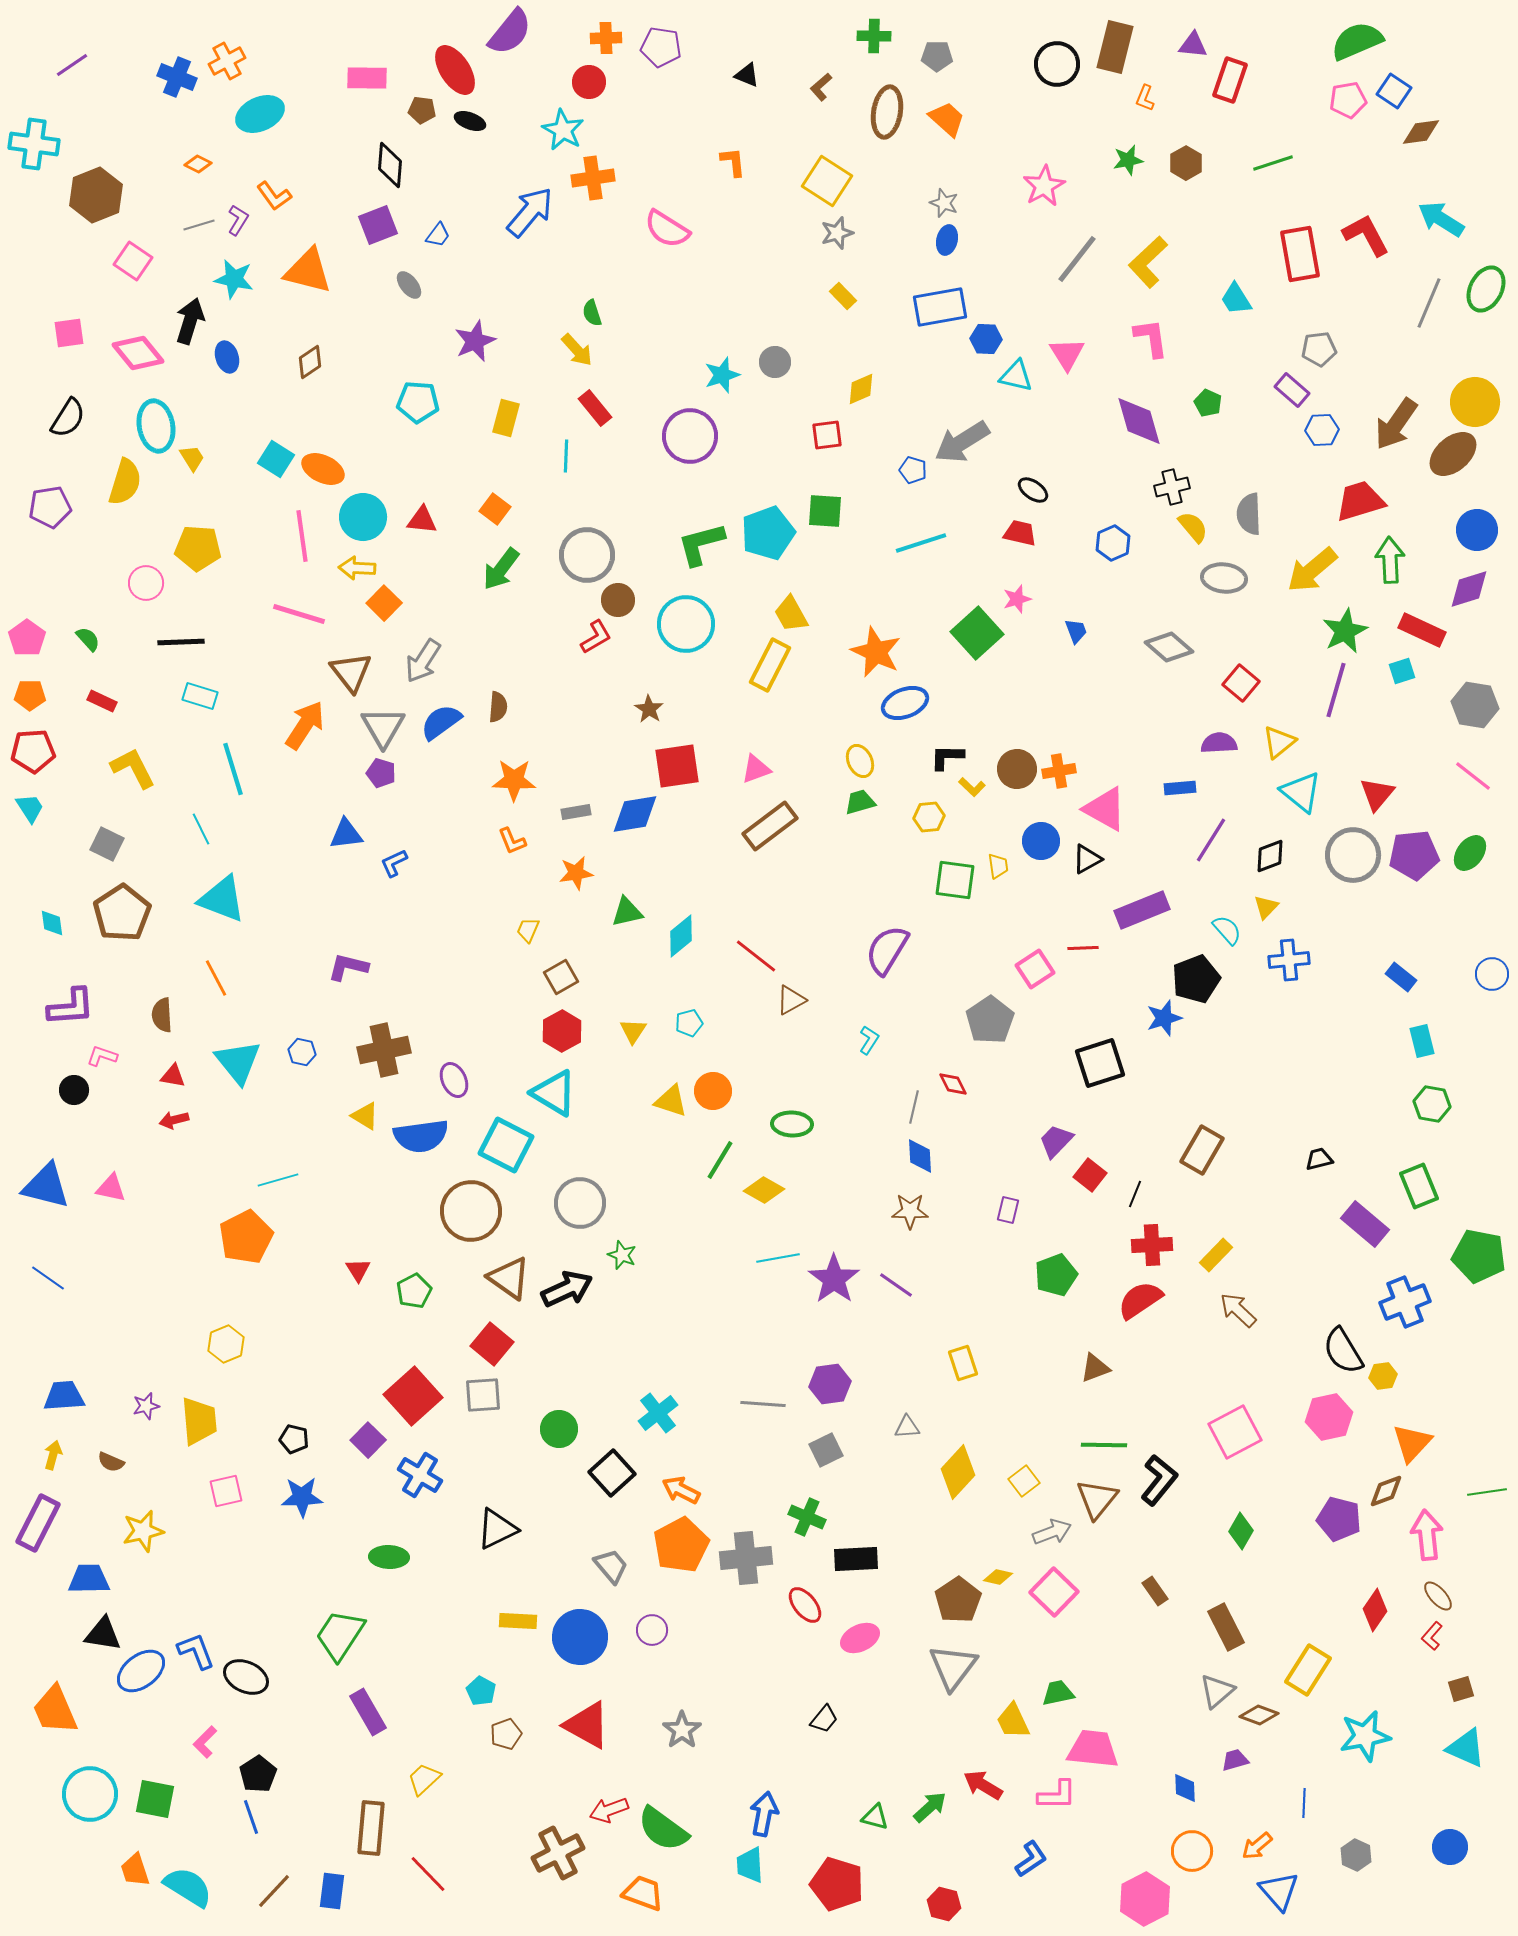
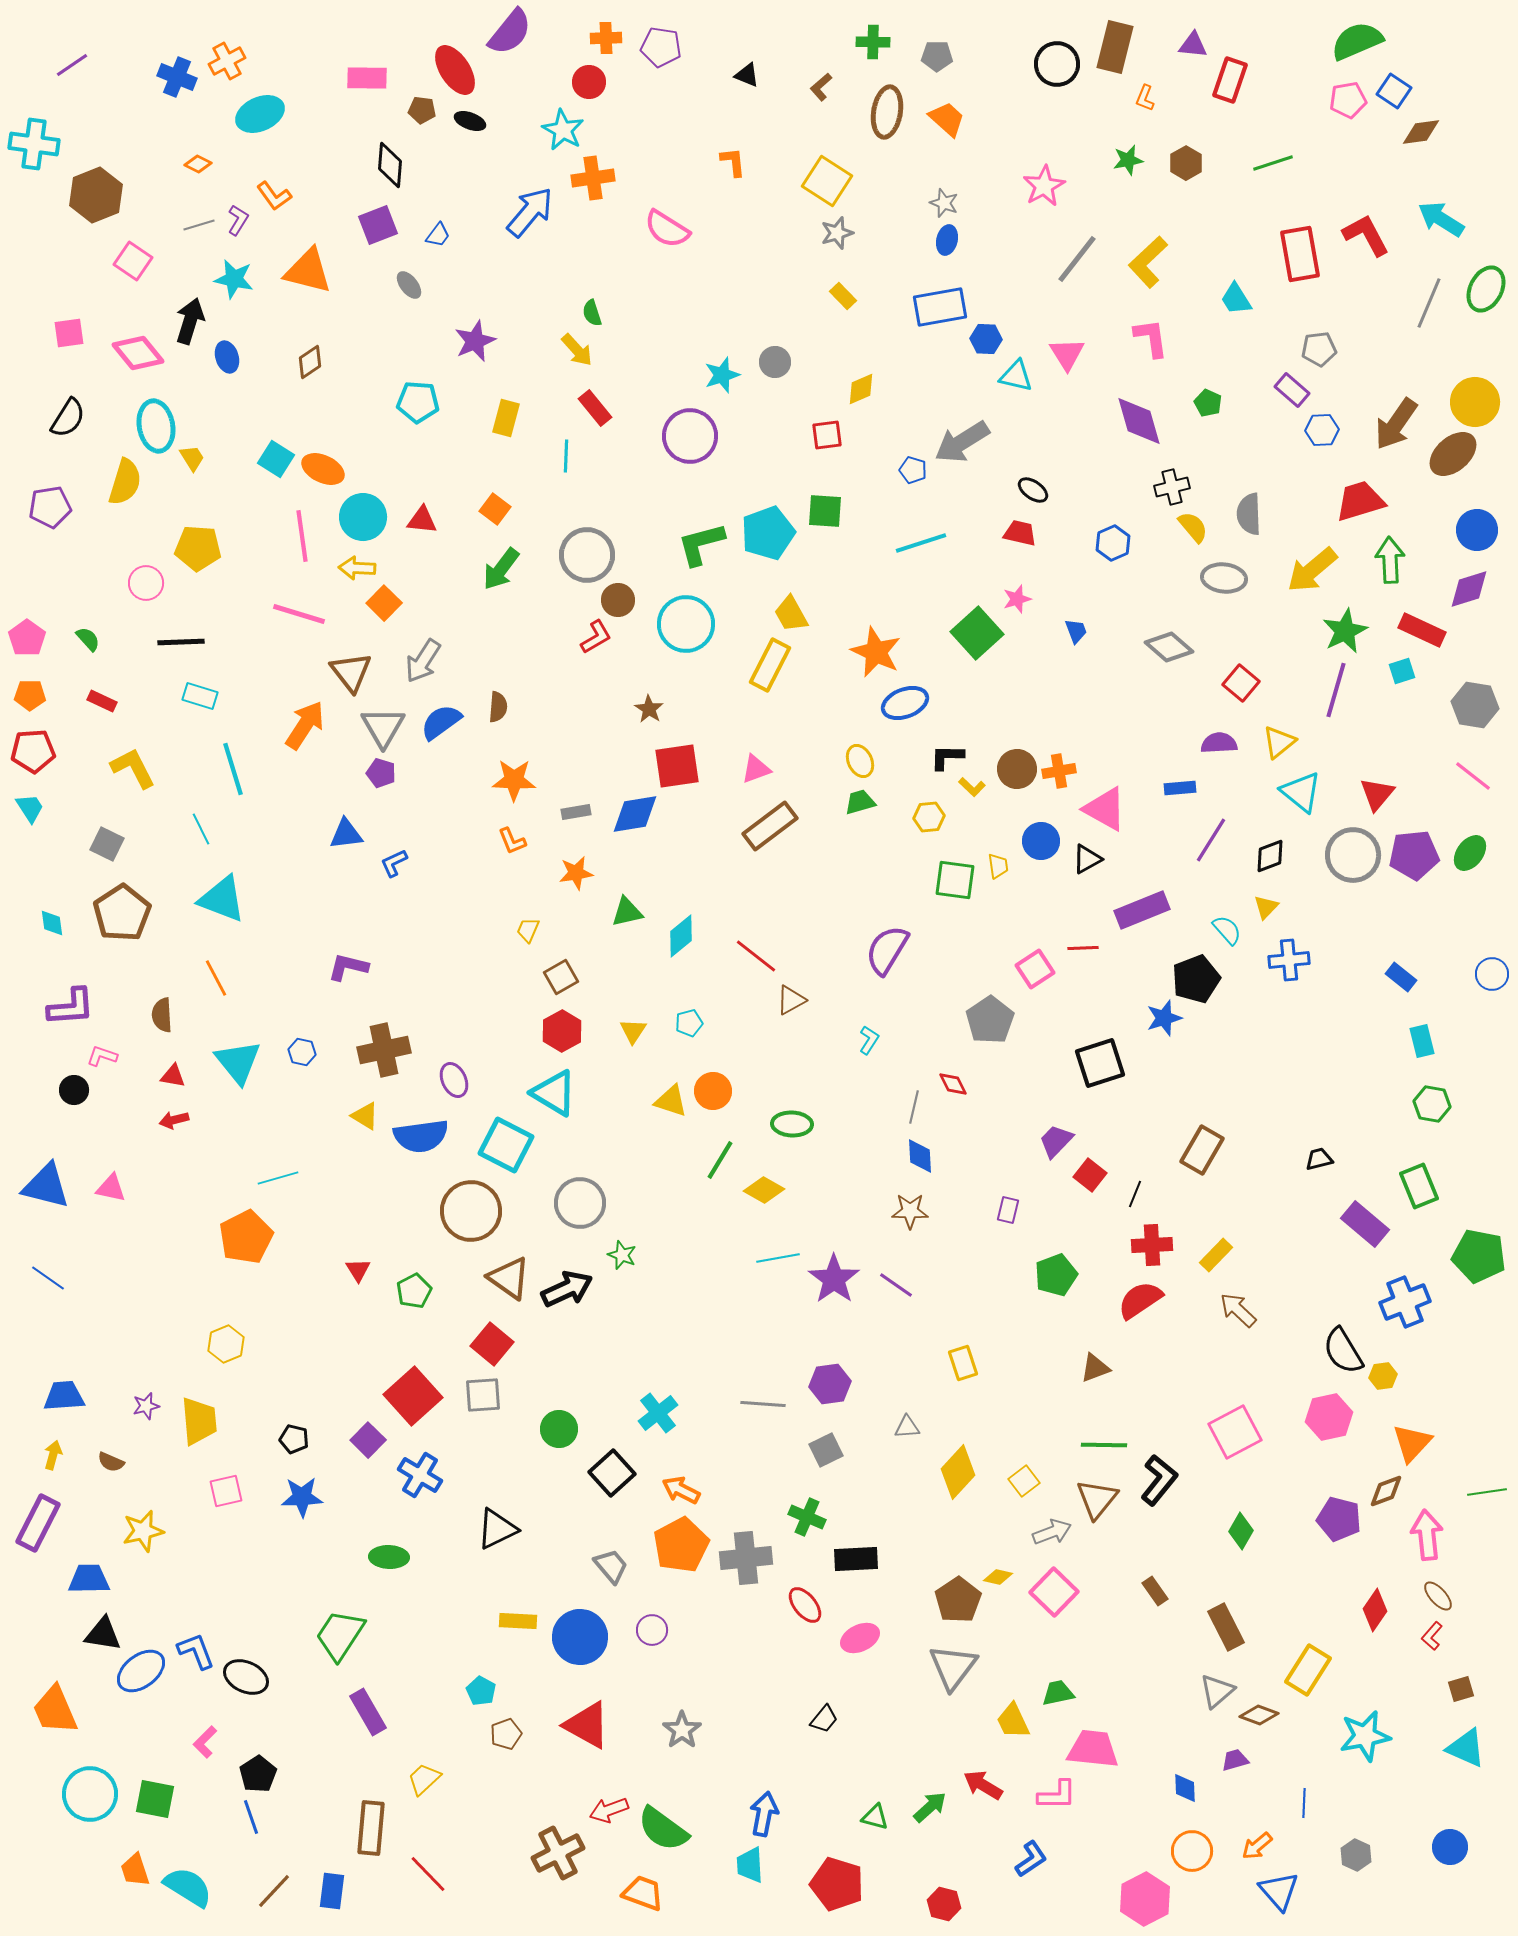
green cross at (874, 36): moved 1 px left, 6 px down
cyan line at (278, 1180): moved 2 px up
